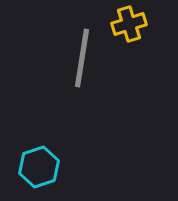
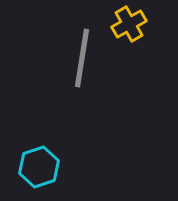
yellow cross: rotated 12 degrees counterclockwise
